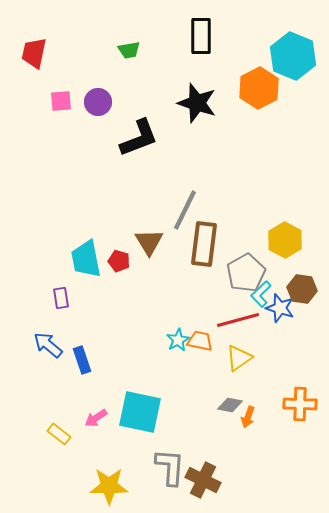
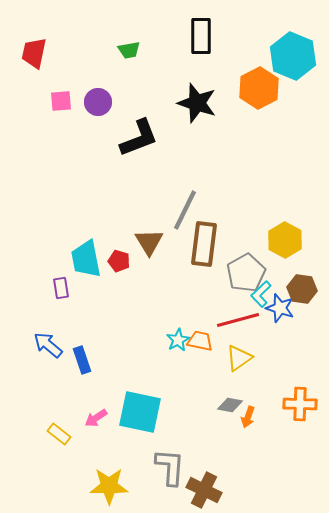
purple rectangle: moved 10 px up
brown cross: moved 1 px right, 10 px down
